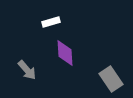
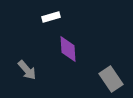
white rectangle: moved 5 px up
purple diamond: moved 3 px right, 4 px up
